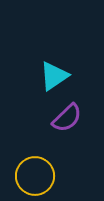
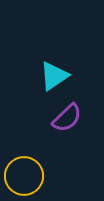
yellow circle: moved 11 px left
